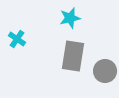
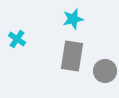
cyan star: moved 3 px right, 1 px down
gray rectangle: moved 1 px left
